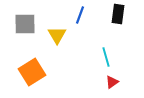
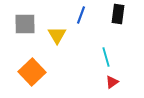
blue line: moved 1 px right
orange square: rotated 12 degrees counterclockwise
